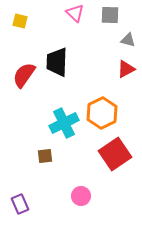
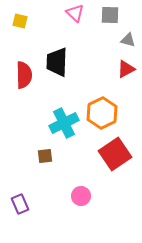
red semicircle: rotated 144 degrees clockwise
